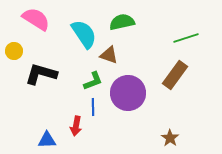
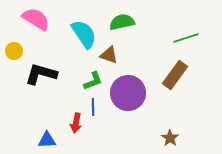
red arrow: moved 3 px up
